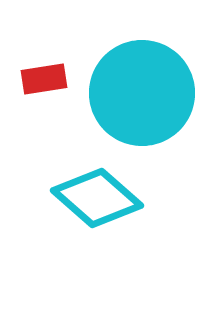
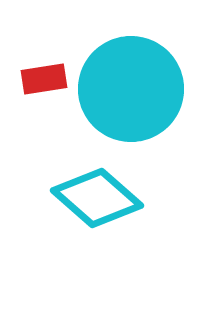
cyan circle: moved 11 px left, 4 px up
